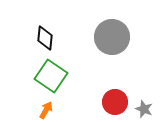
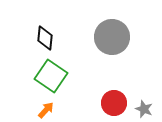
red circle: moved 1 px left, 1 px down
orange arrow: rotated 12 degrees clockwise
